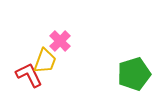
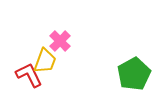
green pentagon: rotated 12 degrees counterclockwise
